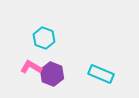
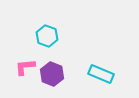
cyan hexagon: moved 3 px right, 2 px up
pink L-shape: moved 6 px left; rotated 35 degrees counterclockwise
